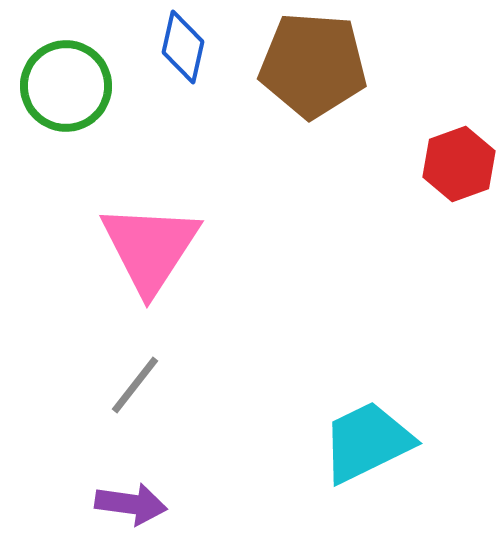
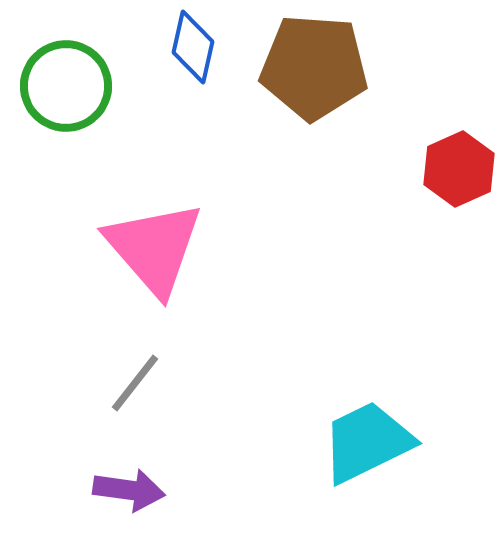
blue diamond: moved 10 px right
brown pentagon: moved 1 px right, 2 px down
red hexagon: moved 5 px down; rotated 4 degrees counterclockwise
pink triangle: moved 4 px right; rotated 14 degrees counterclockwise
gray line: moved 2 px up
purple arrow: moved 2 px left, 14 px up
